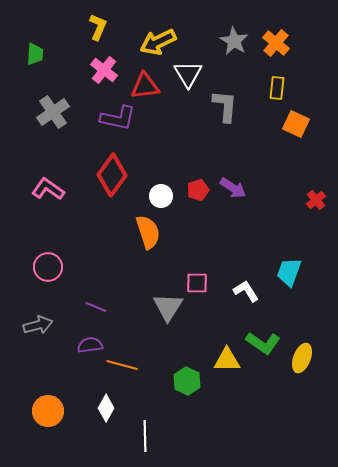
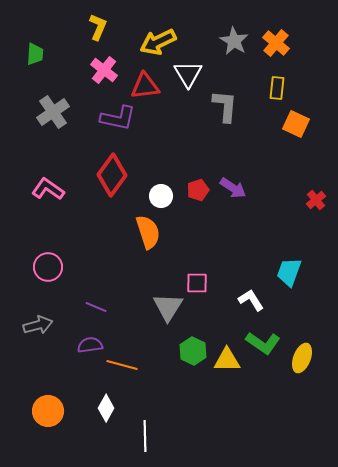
white L-shape: moved 5 px right, 9 px down
green hexagon: moved 6 px right, 30 px up
